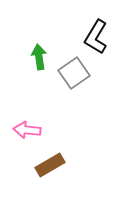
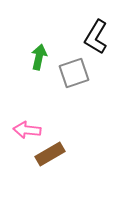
green arrow: rotated 20 degrees clockwise
gray square: rotated 16 degrees clockwise
brown rectangle: moved 11 px up
